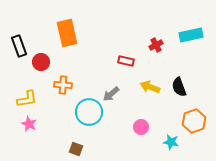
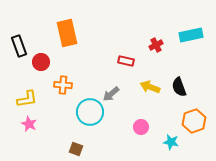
cyan circle: moved 1 px right
